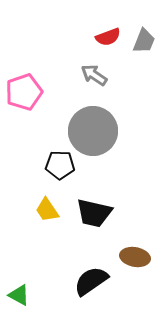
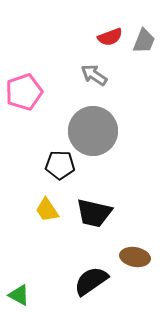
red semicircle: moved 2 px right
